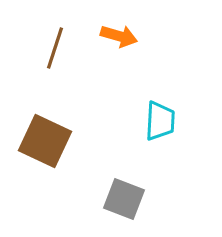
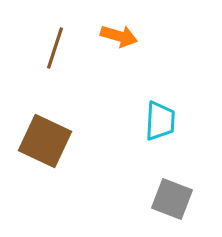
gray square: moved 48 px right
